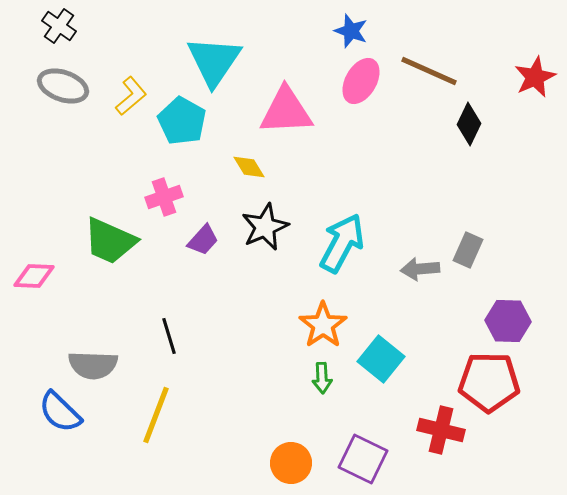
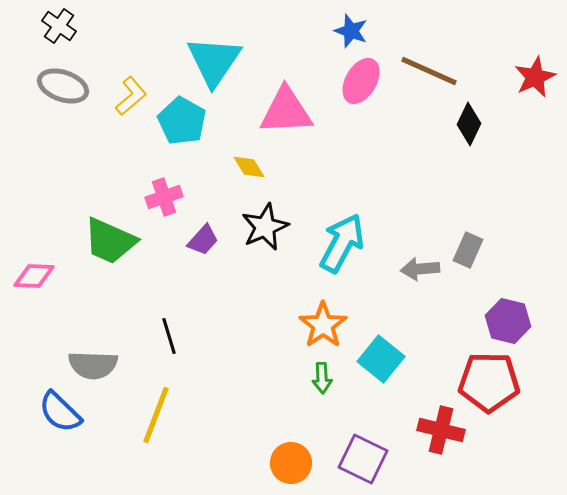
purple hexagon: rotated 12 degrees clockwise
